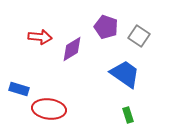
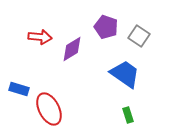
red ellipse: rotated 56 degrees clockwise
